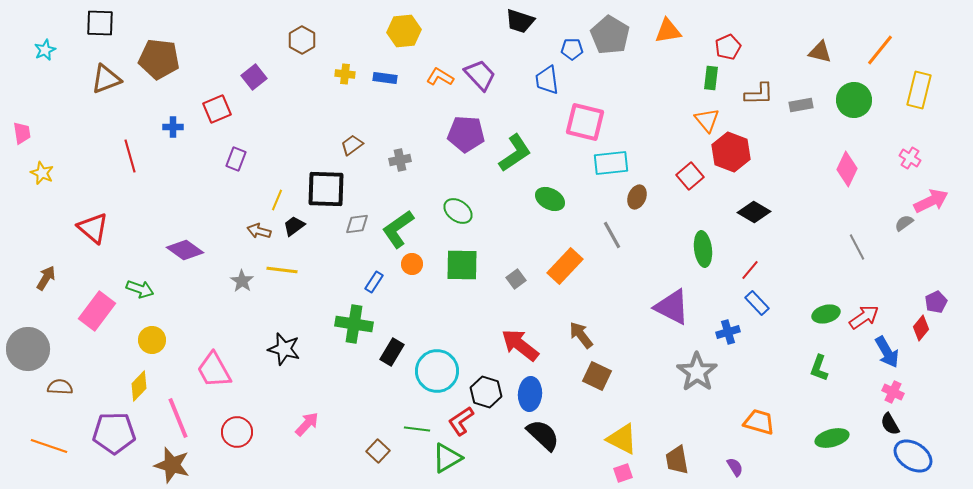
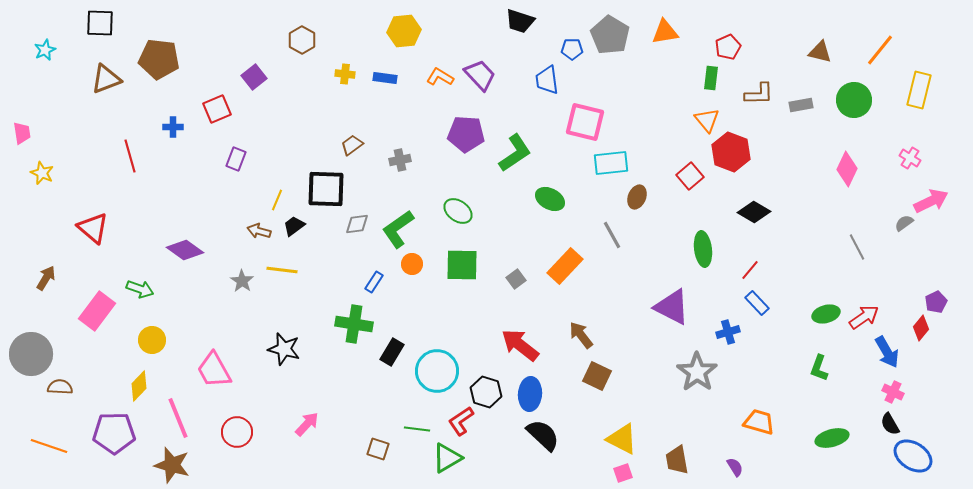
orange triangle at (668, 31): moved 3 px left, 1 px down
gray circle at (28, 349): moved 3 px right, 5 px down
brown square at (378, 451): moved 2 px up; rotated 25 degrees counterclockwise
